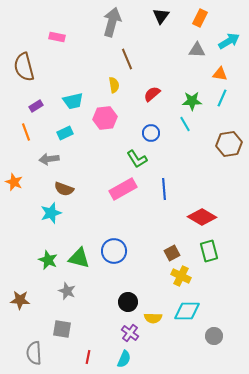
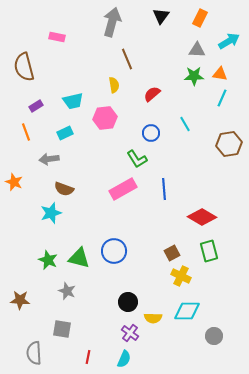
green star at (192, 101): moved 2 px right, 25 px up
